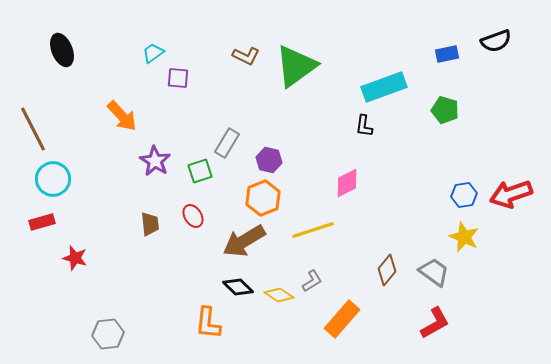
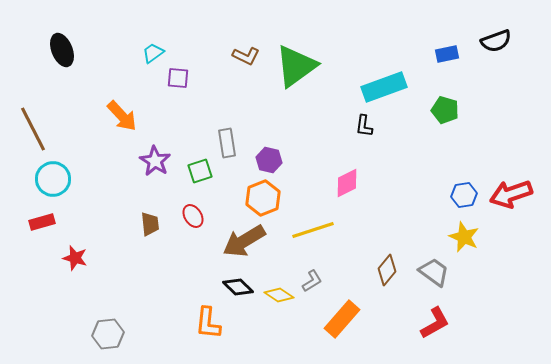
gray rectangle: rotated 40 degrees counterclockwise
